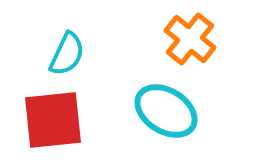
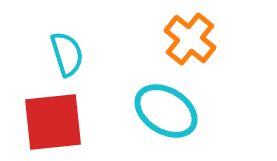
cyan semicircle: rotated 42 degrees counterclockwise
red square: moved 2 px down
